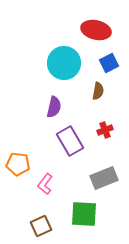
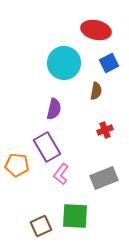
brown semicircle: moved 2 px left
purple semicircle: moved 2 px down
purple rectangle: moved 23 px left, 6 px down
orange pentagon: moved 1 px left, 1 px down
pink L-shape: moved 16 px right, 10 px up
green square: moved 9 px left, 2 px down
